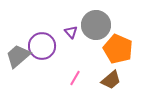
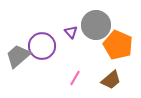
orange pentagon: moved 4 px up
